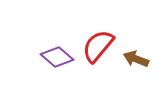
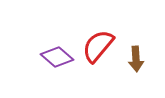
brown arrow: rotated 115 degrees counterclockwise
